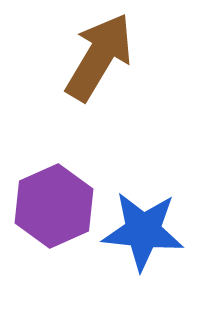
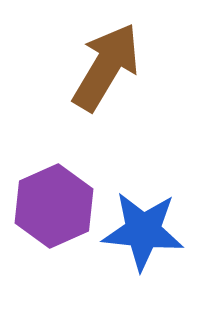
brown arrow: moved 7 px right, 10 px down
